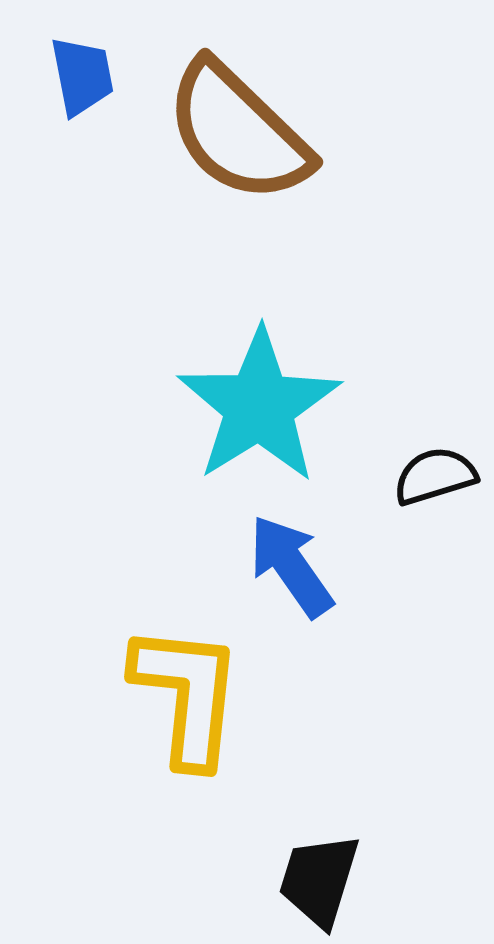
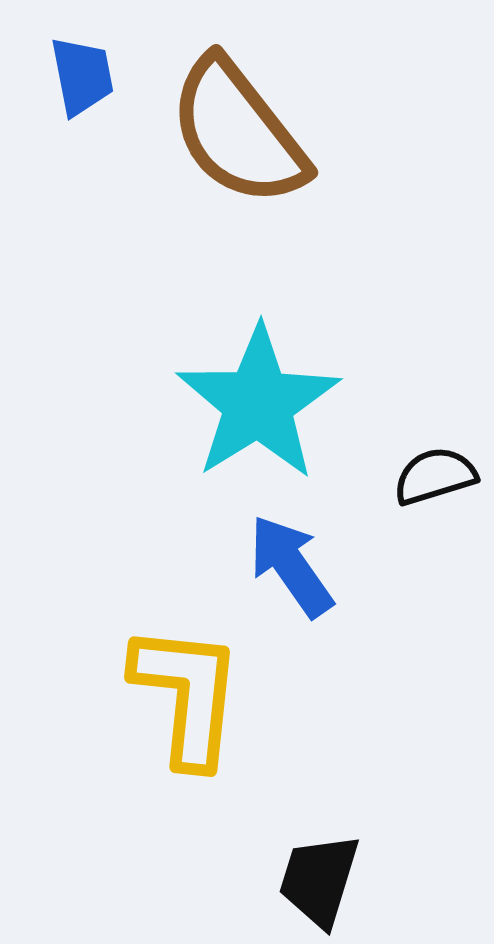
brown semicircle: rotated 8 degrees clockwise
cyan star: moved 1 px left, 3 px up
